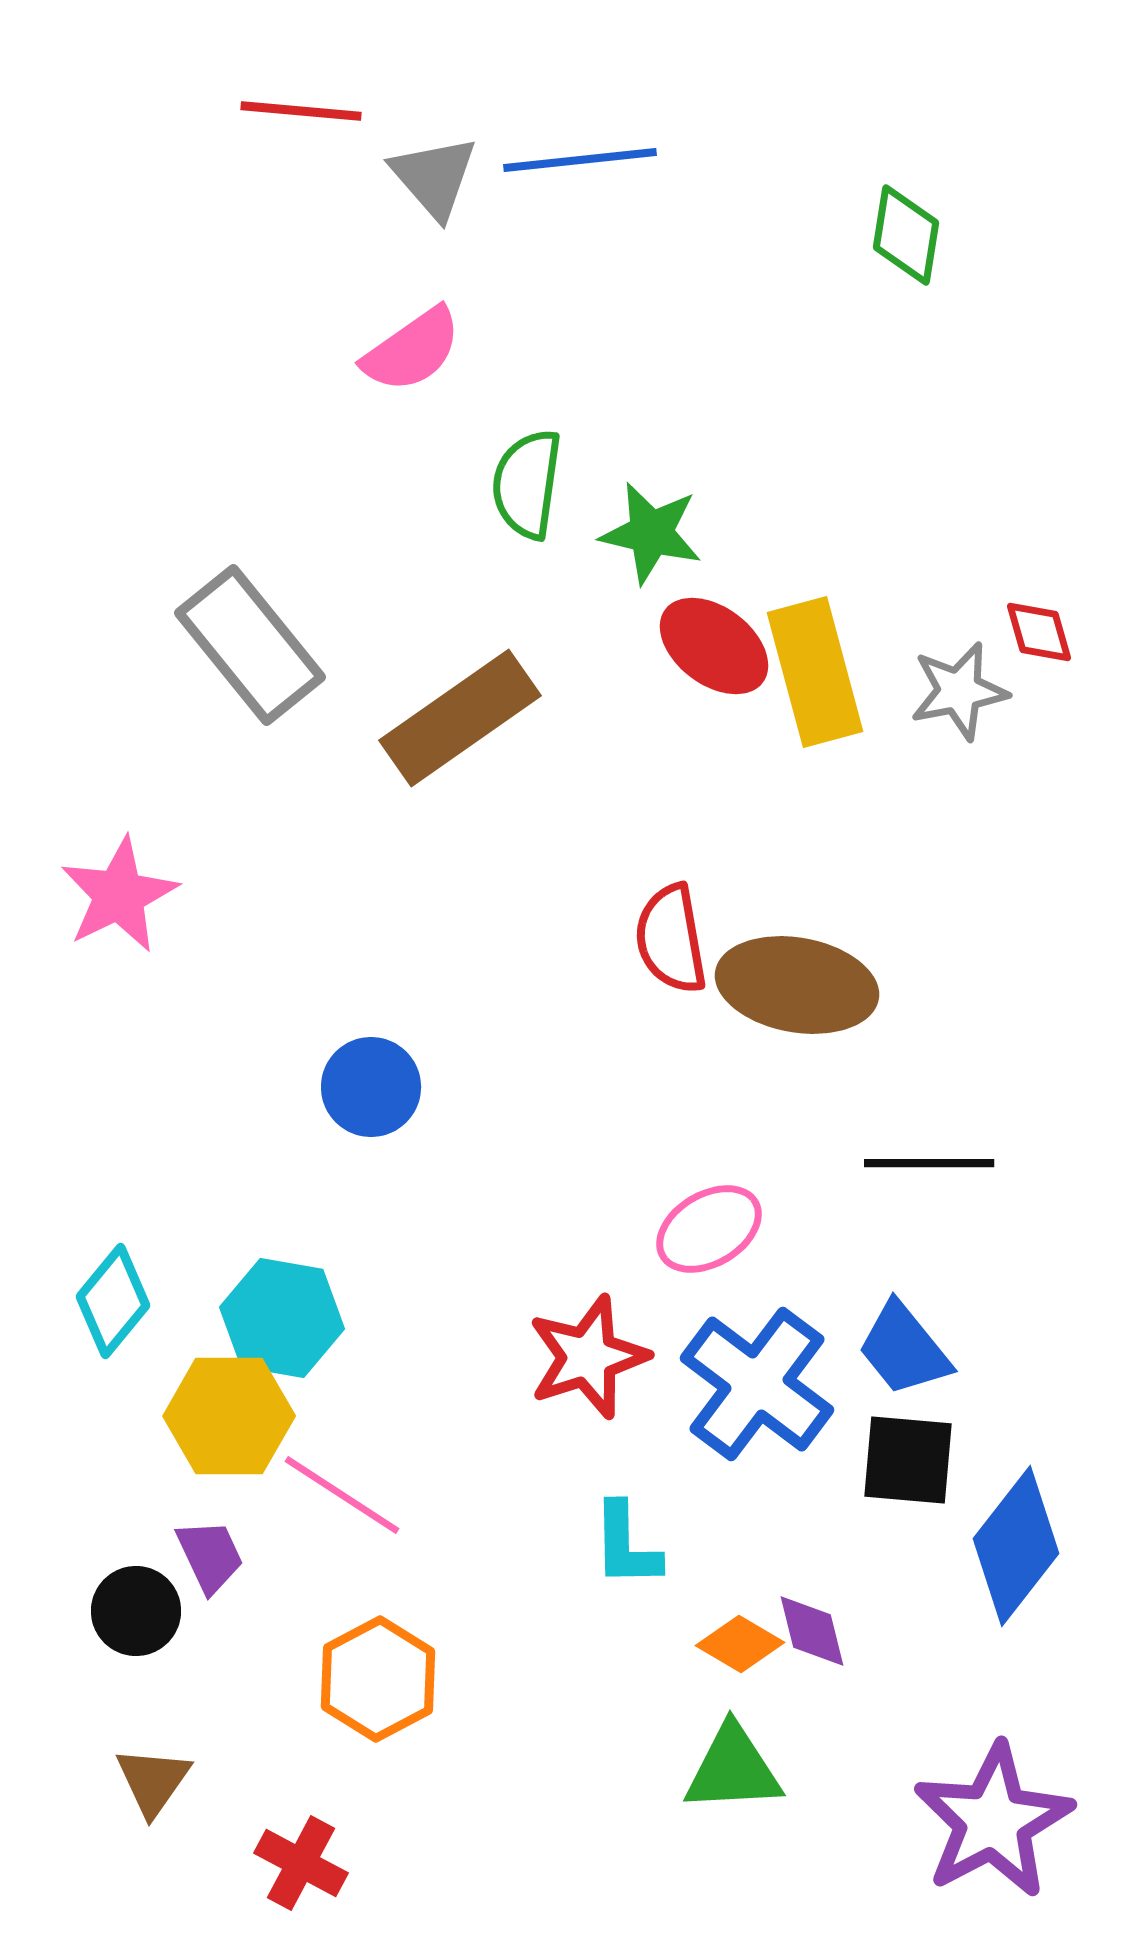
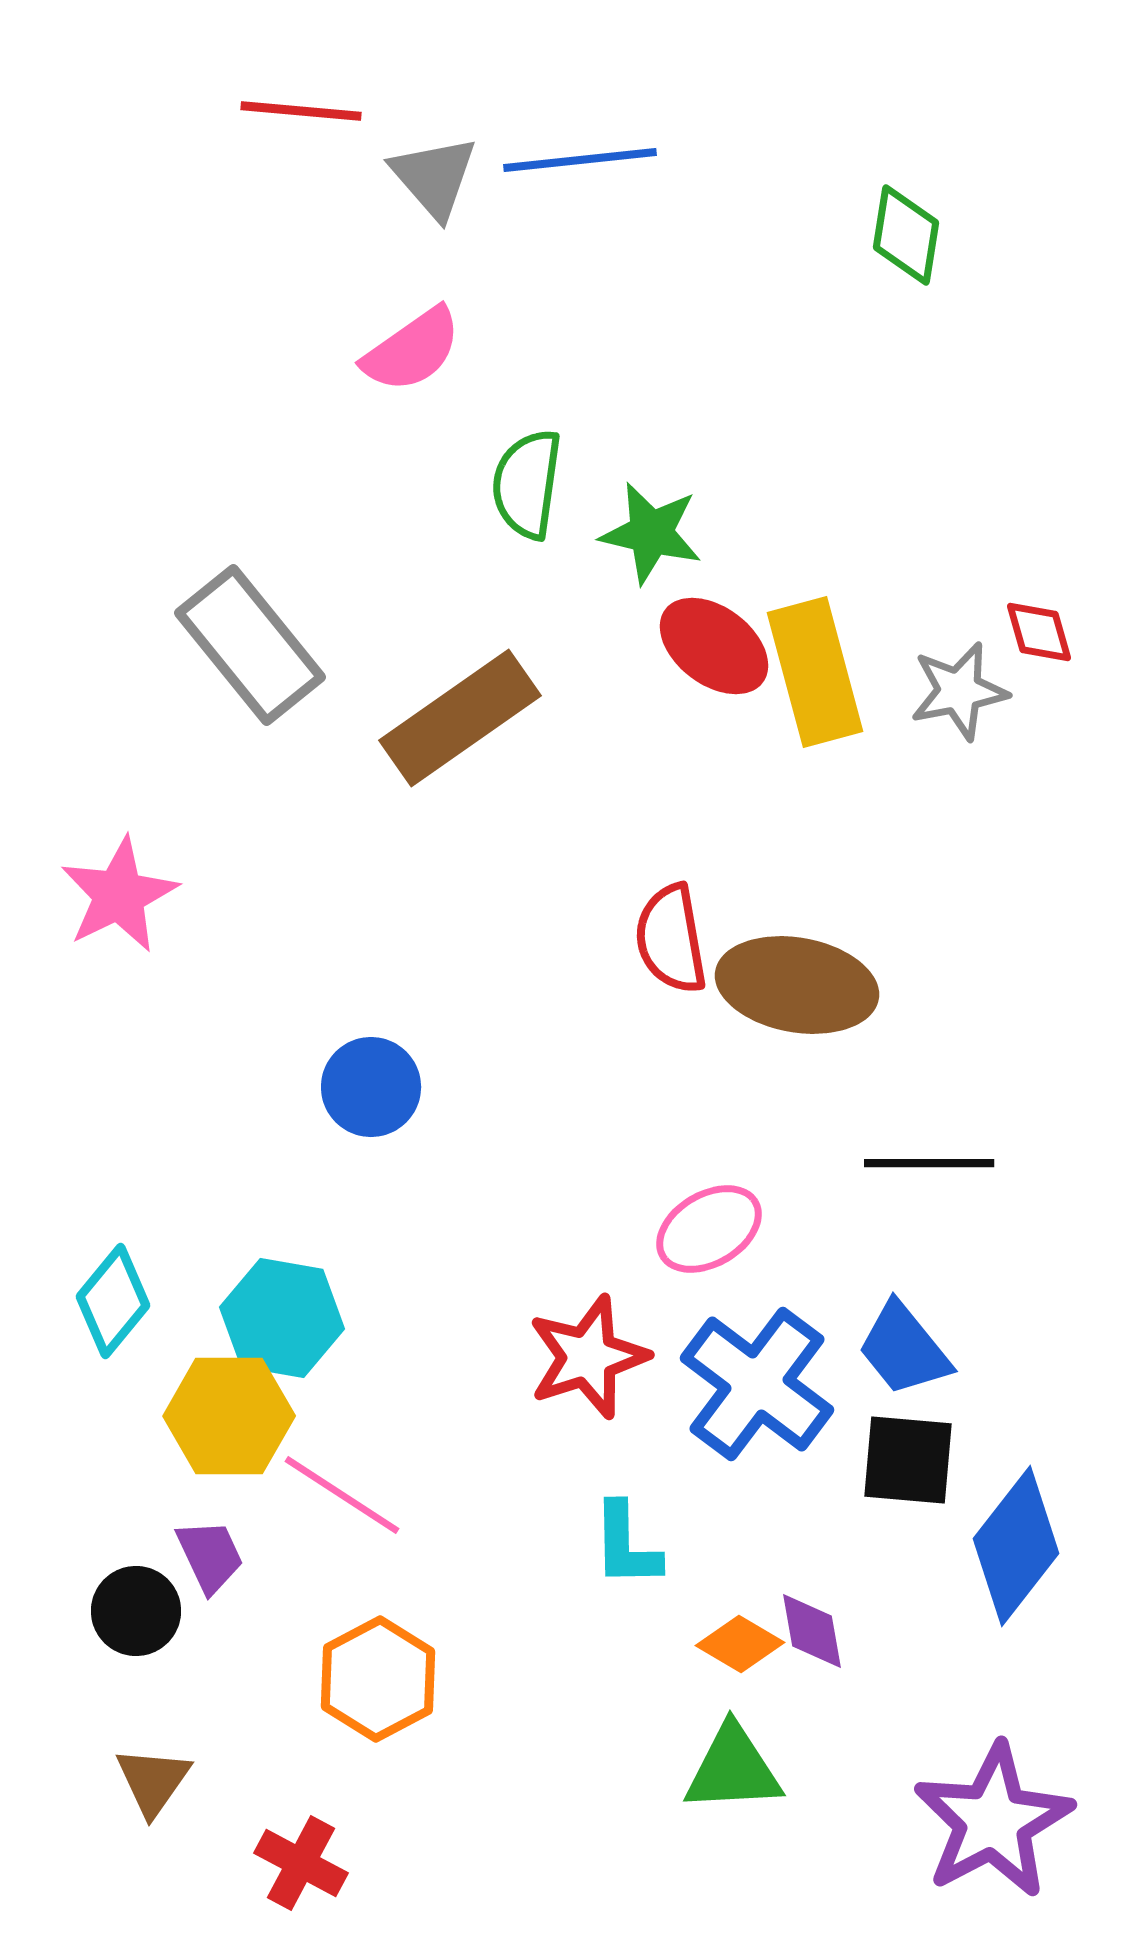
purple diamond: rotated 4 degrees clockwise
